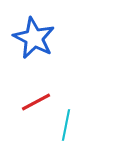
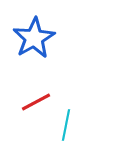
blue star: rotated 15 degrees clockwise
